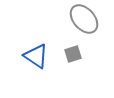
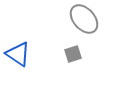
blue triangle: moved 18 px left, 2 px up
